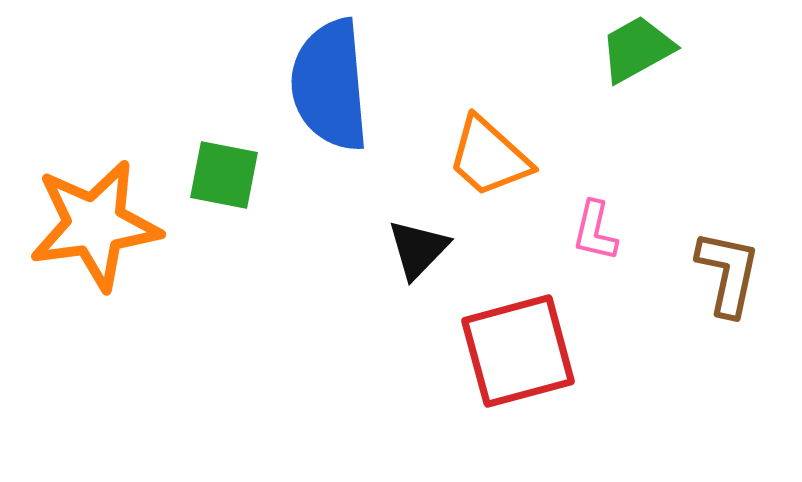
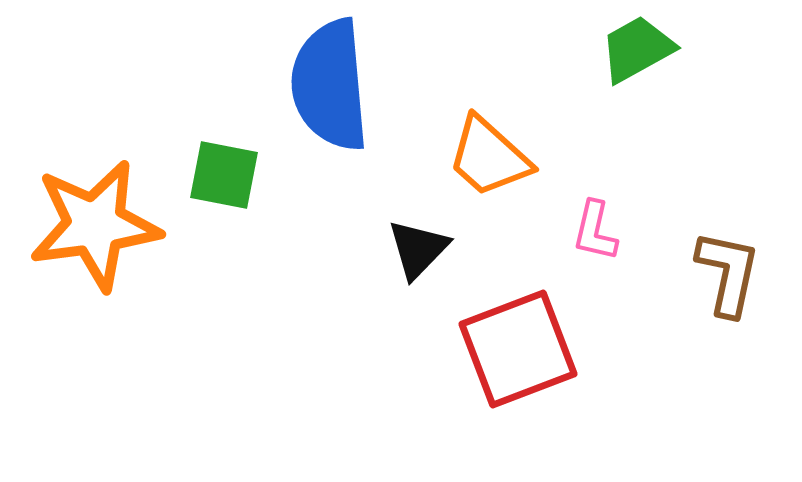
red square: moved 2 px up; rotated 6 degrees counterclockwise
